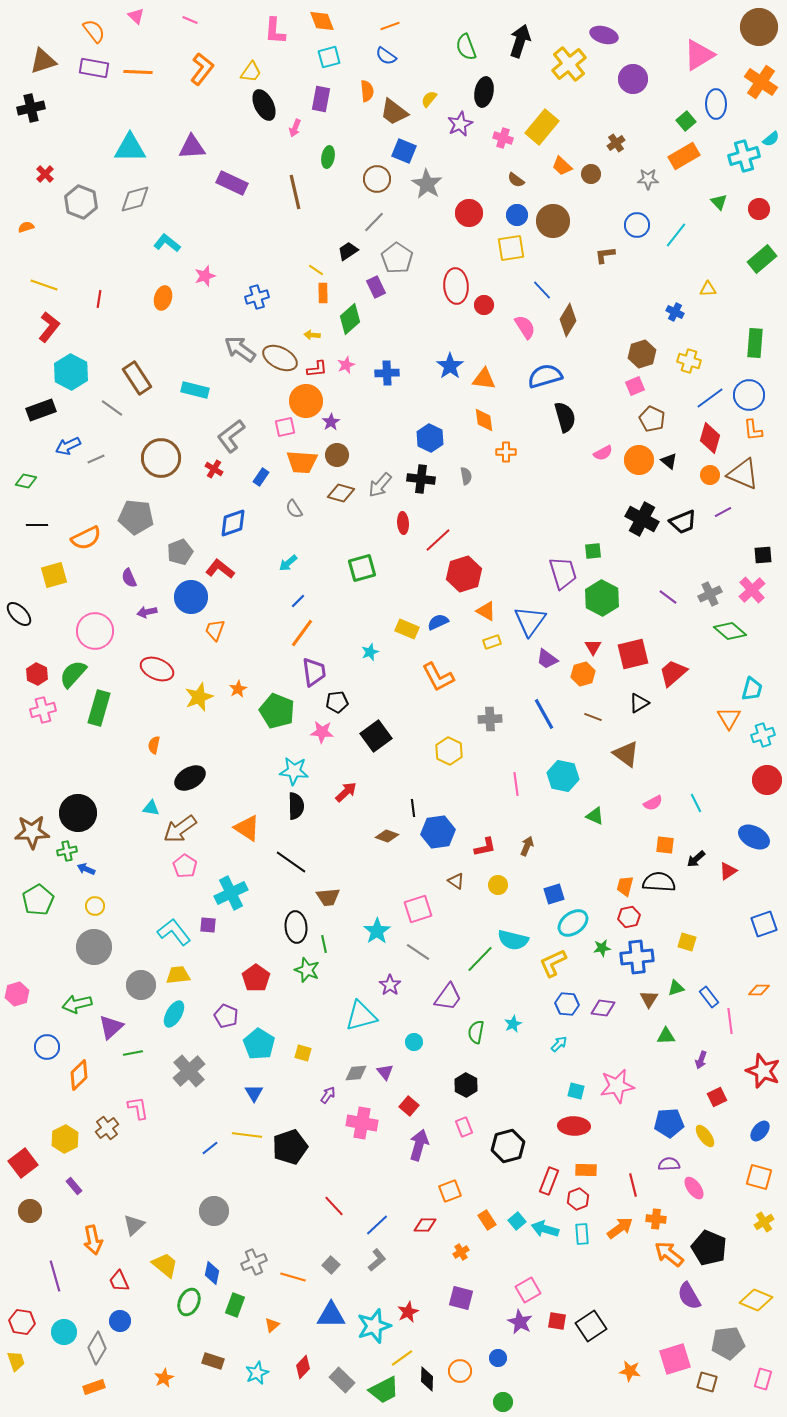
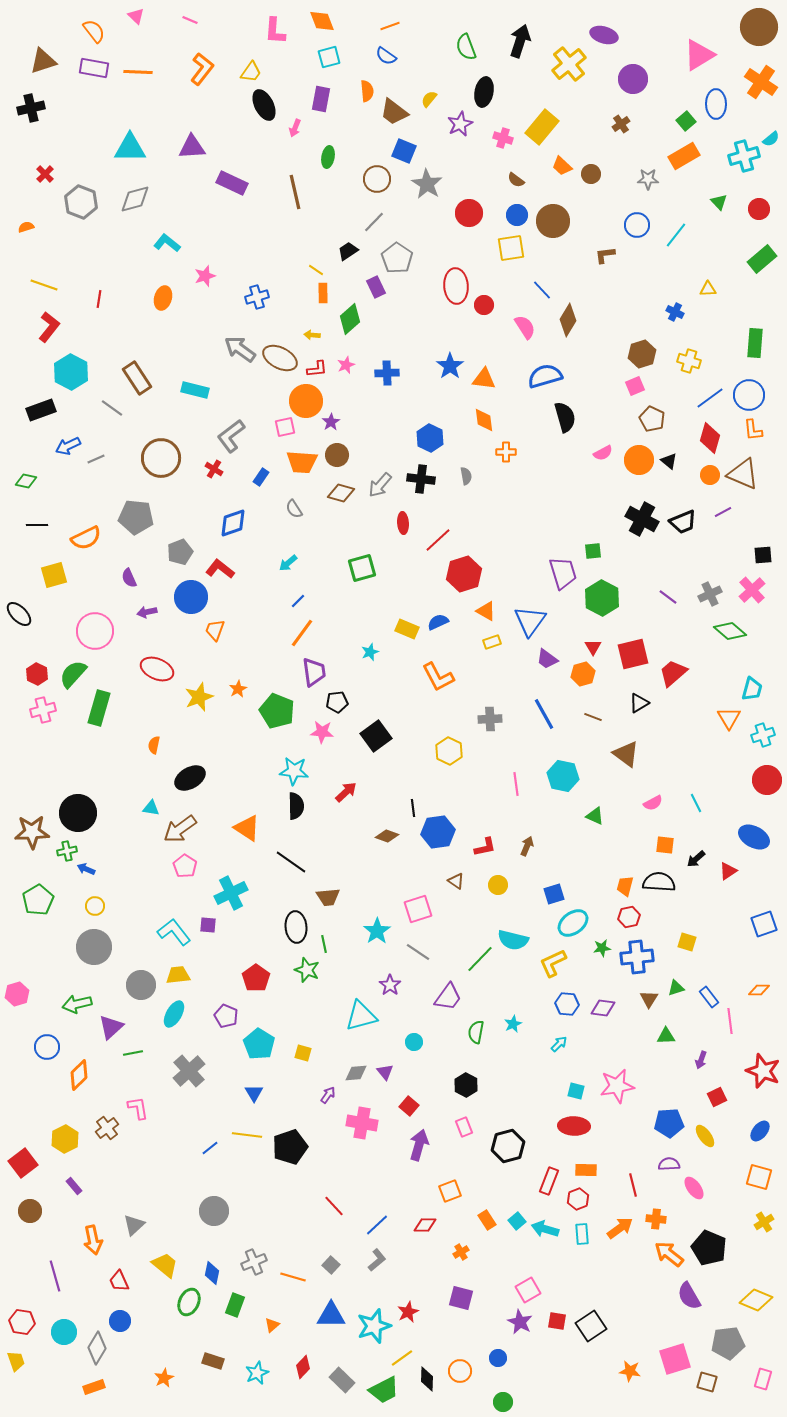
brown cross at (616, 143): moved 5 px right, 19 px up
